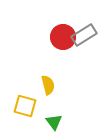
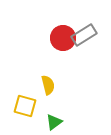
red circle: moved 1 px down
green triangle: rotated 30 degrees clockwise
